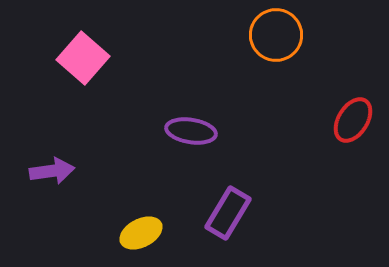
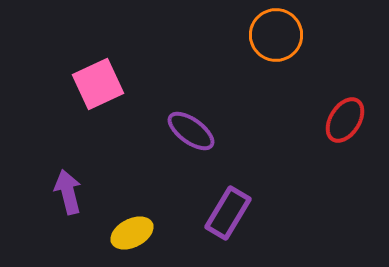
pink square: moved 15 px right, 26 px down; rotated 24 degrees clockwise
red ellipse: moved 8 px left
purple ellipse: rotated 27 degrees clockwise
purple arrow: moved 16 px right, 21 px down; rotated 96 degrees counterclockwise
yellow ellipse: moved 9 px left
